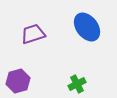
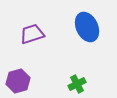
blue ellipse: rotated 12 degrees clockwise
purple trapezoid: moved 1 px left
